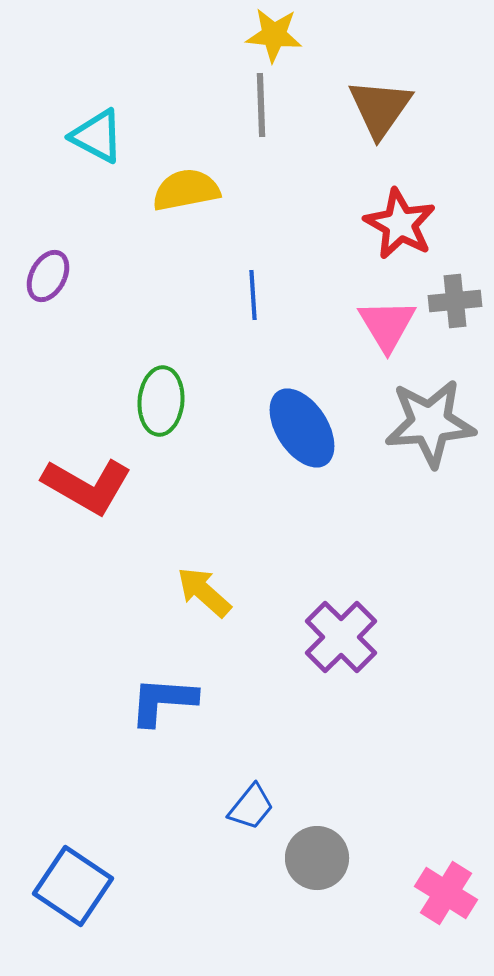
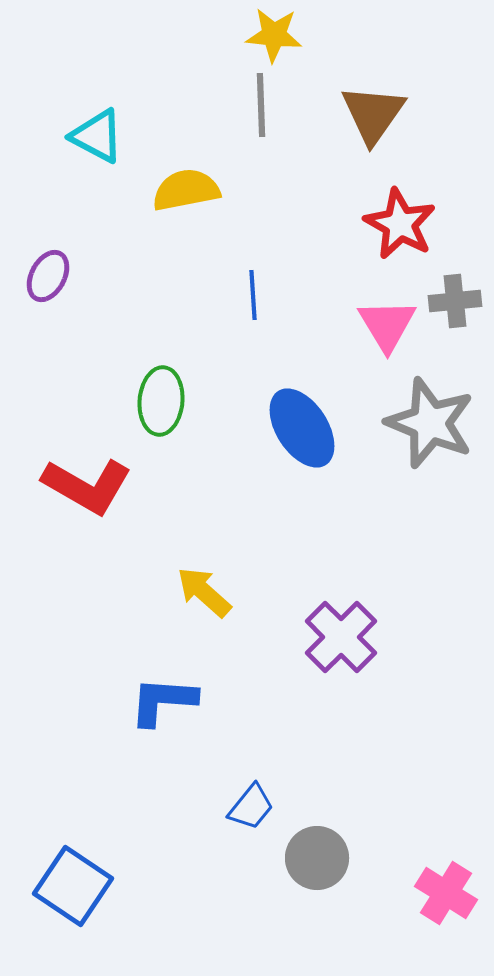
brown triangle: moved 7 px left, 6 px down
gray star: rotated 26 degrees clockwise
